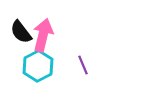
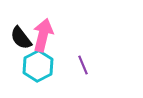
black semicircle: moved 6 px down
